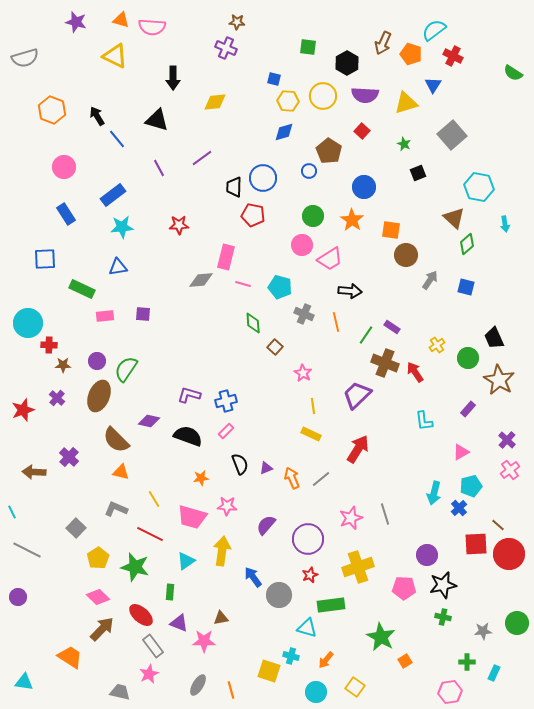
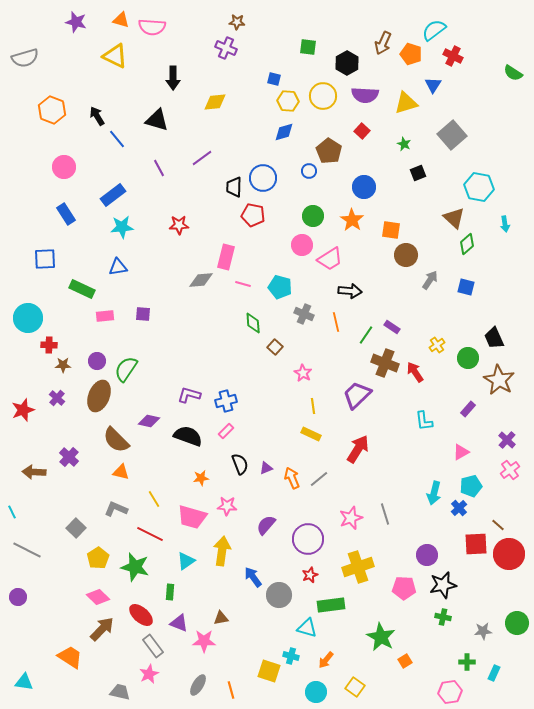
cyan circle at (28, 323): moved 5 px up
gray line at (321, 479): moved 2 px left
